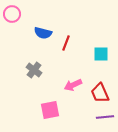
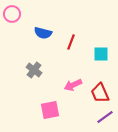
red line: moved 5 px right, 1 px up
purple line: rotated 30 degrees counterclockwise
